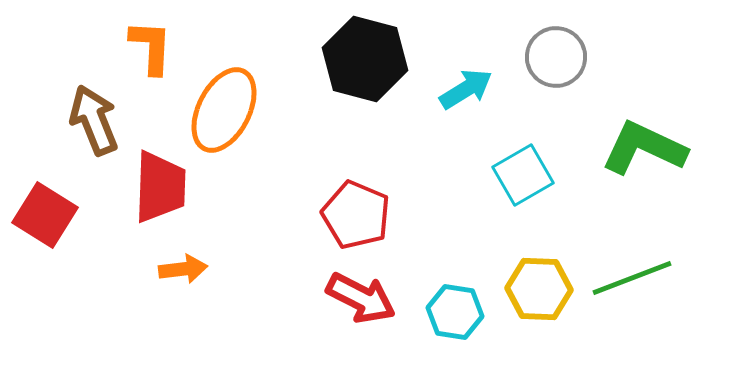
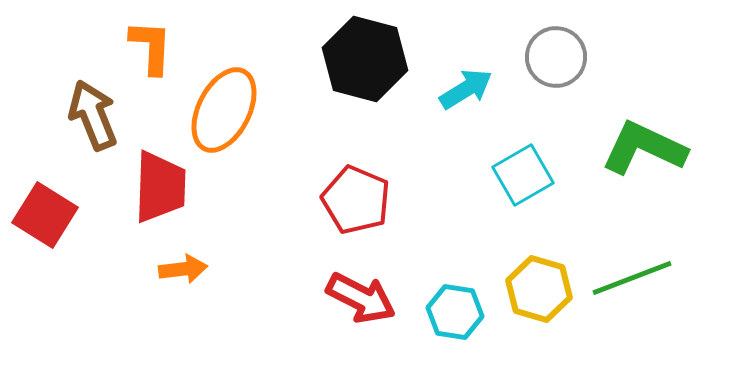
brown arrow: moved 1 px left, 5 px up
red pentagon: moved 15 px up
yellow hexagon: rotated 14 degrees clockwise
